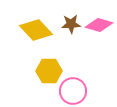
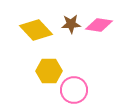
pink diamond: rotated 8 degrees counterclockwise
pink circle: moved 1 px right, 1 px up
